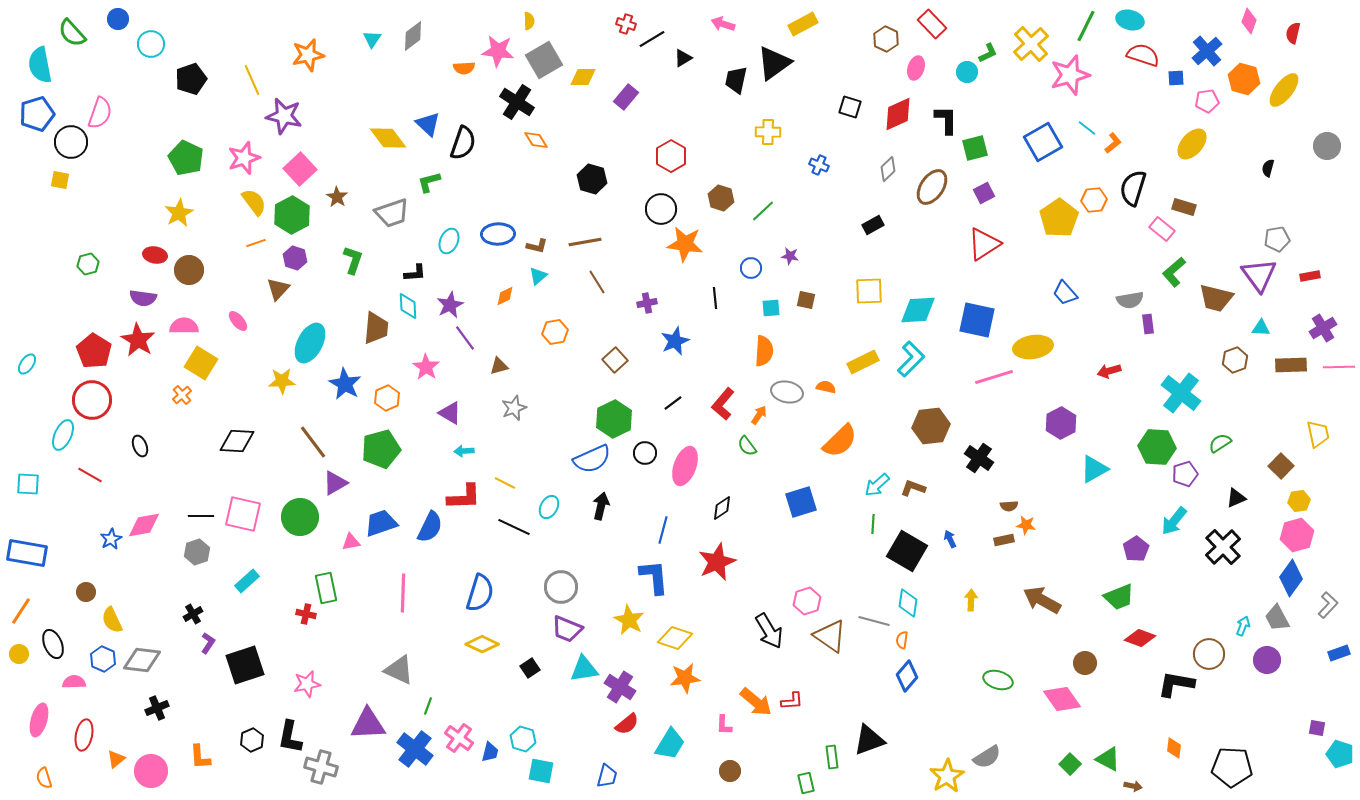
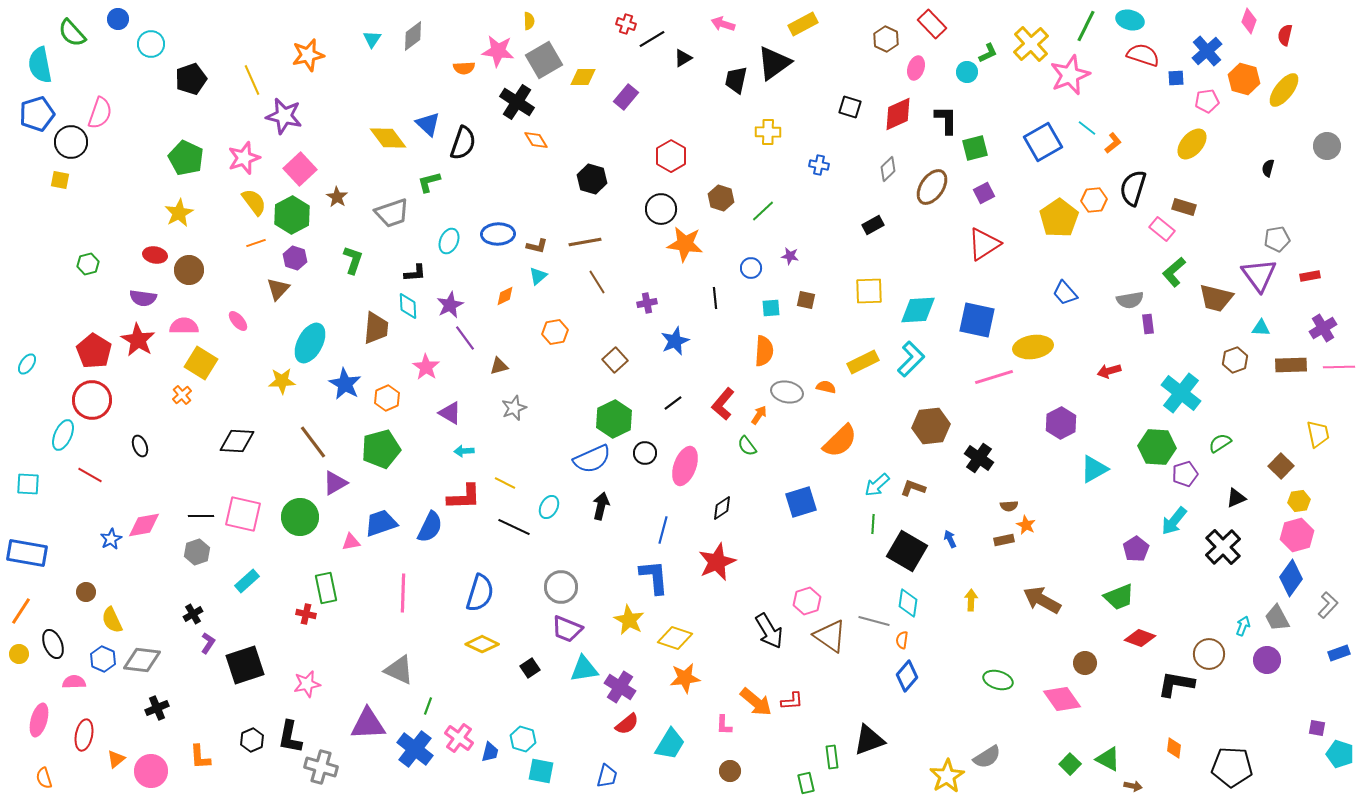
red semicircle at (1293, 33): moved 8 px left, 2 px down
pink star at (1070, 75): rotated 6 degrees counterclockwise
blue cross at (819, 165): rotated 12 degrees counterclockwise
orange star at (1026, 525): rotated 18 degrees clockwise
